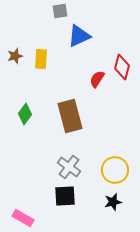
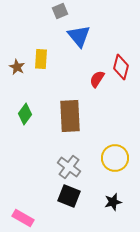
gray square: rotated 14 degrees counterclockwise
blue triangle: rotated 45 degrees counterclockwise
brown star: moved 2 px right, 11 px down; rotated 28 degrees counterclockwise
red diamond: moved 1 px left
brown rectangle: rotated 12 degrees clockwise
yellow circle: moved 12 px up
black square: moved 4 px right; rotated 25 degrees clockwise
